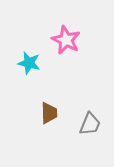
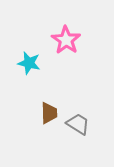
pink star: rotated 8 degrees clockwise
gray trapezoid: moved 12 px left; rotated 80 degrees counterclockwise
